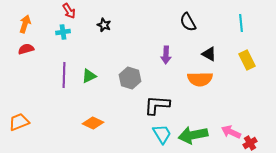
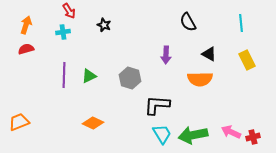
orange arrow: moved 1 px right, 1 px down
red cross: moved 3 px right, 6 px up; rotated 16 degrees clockwise
